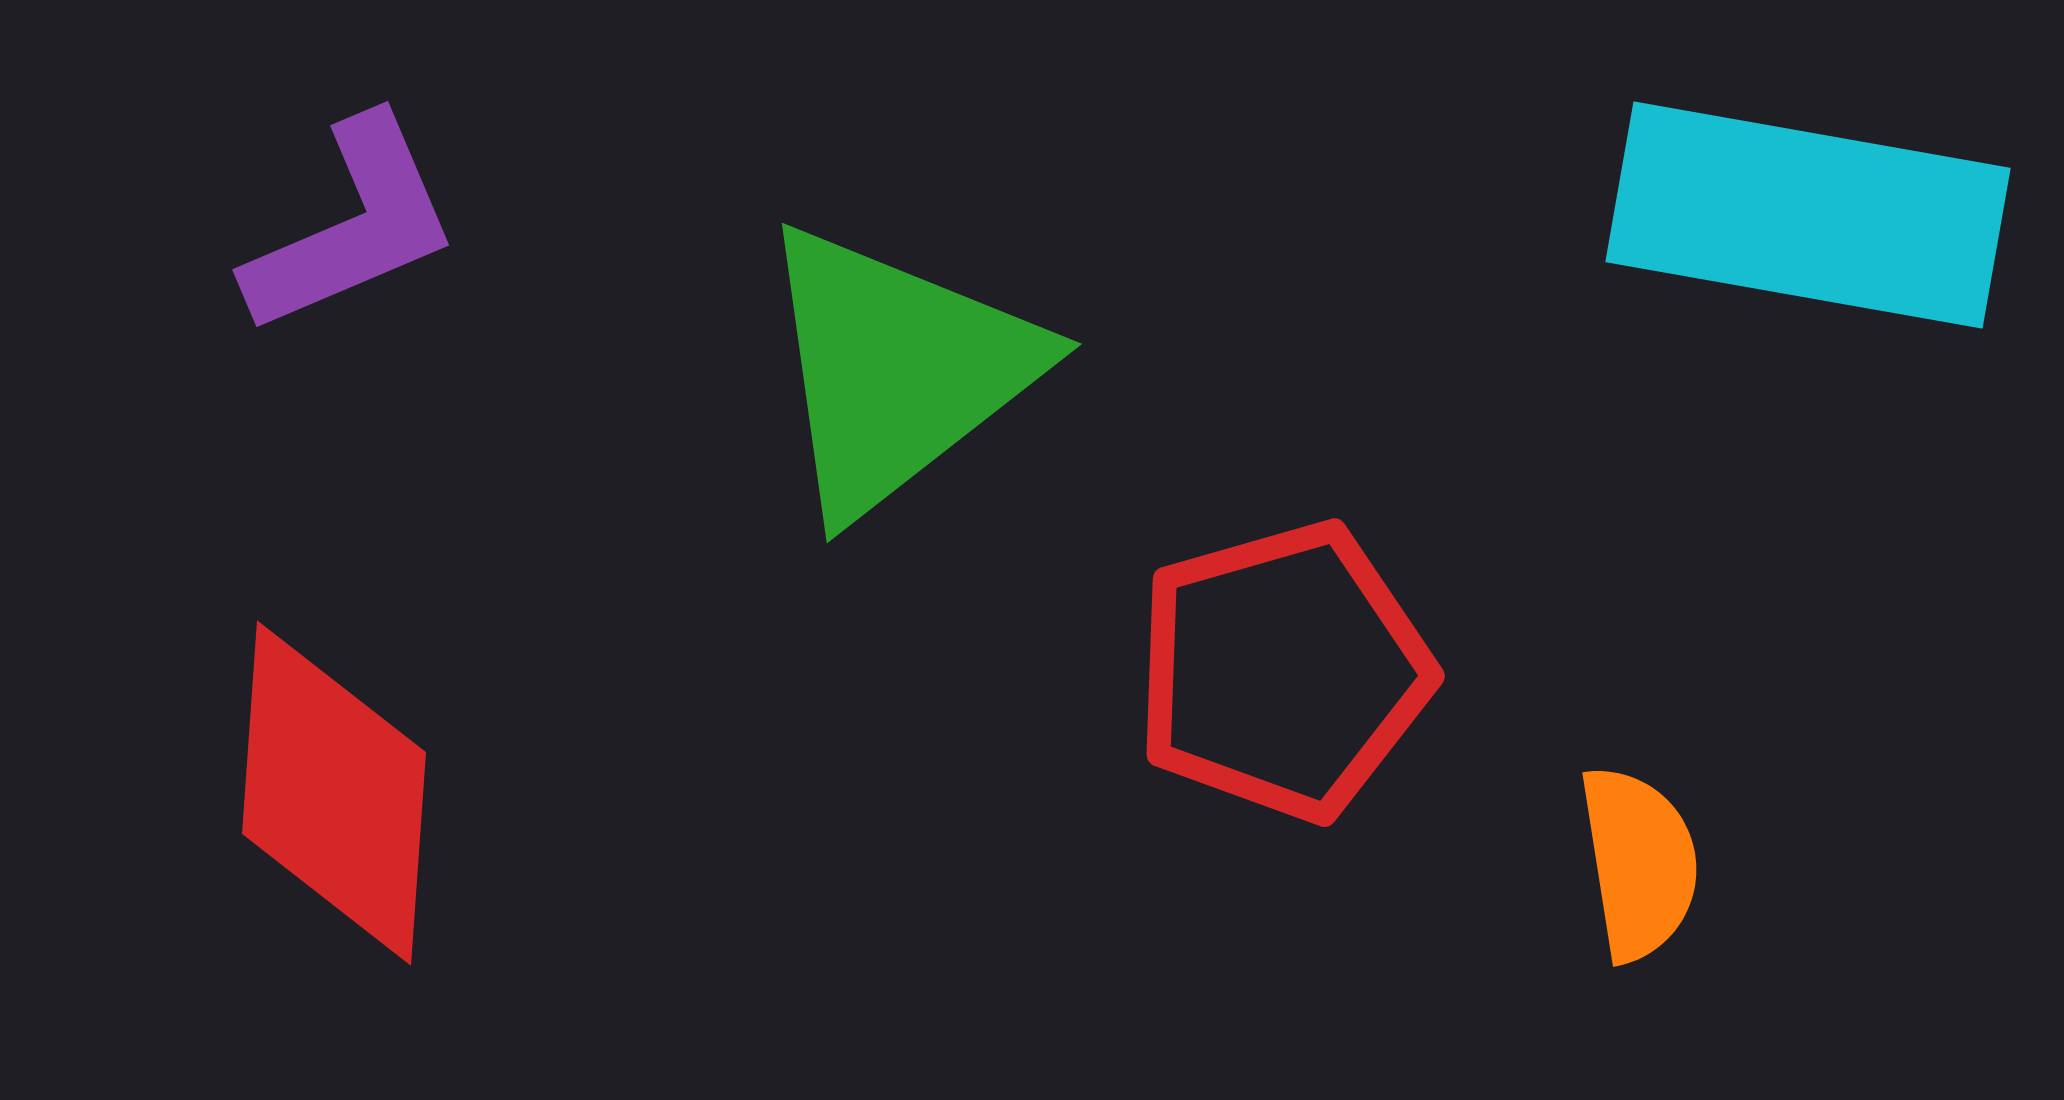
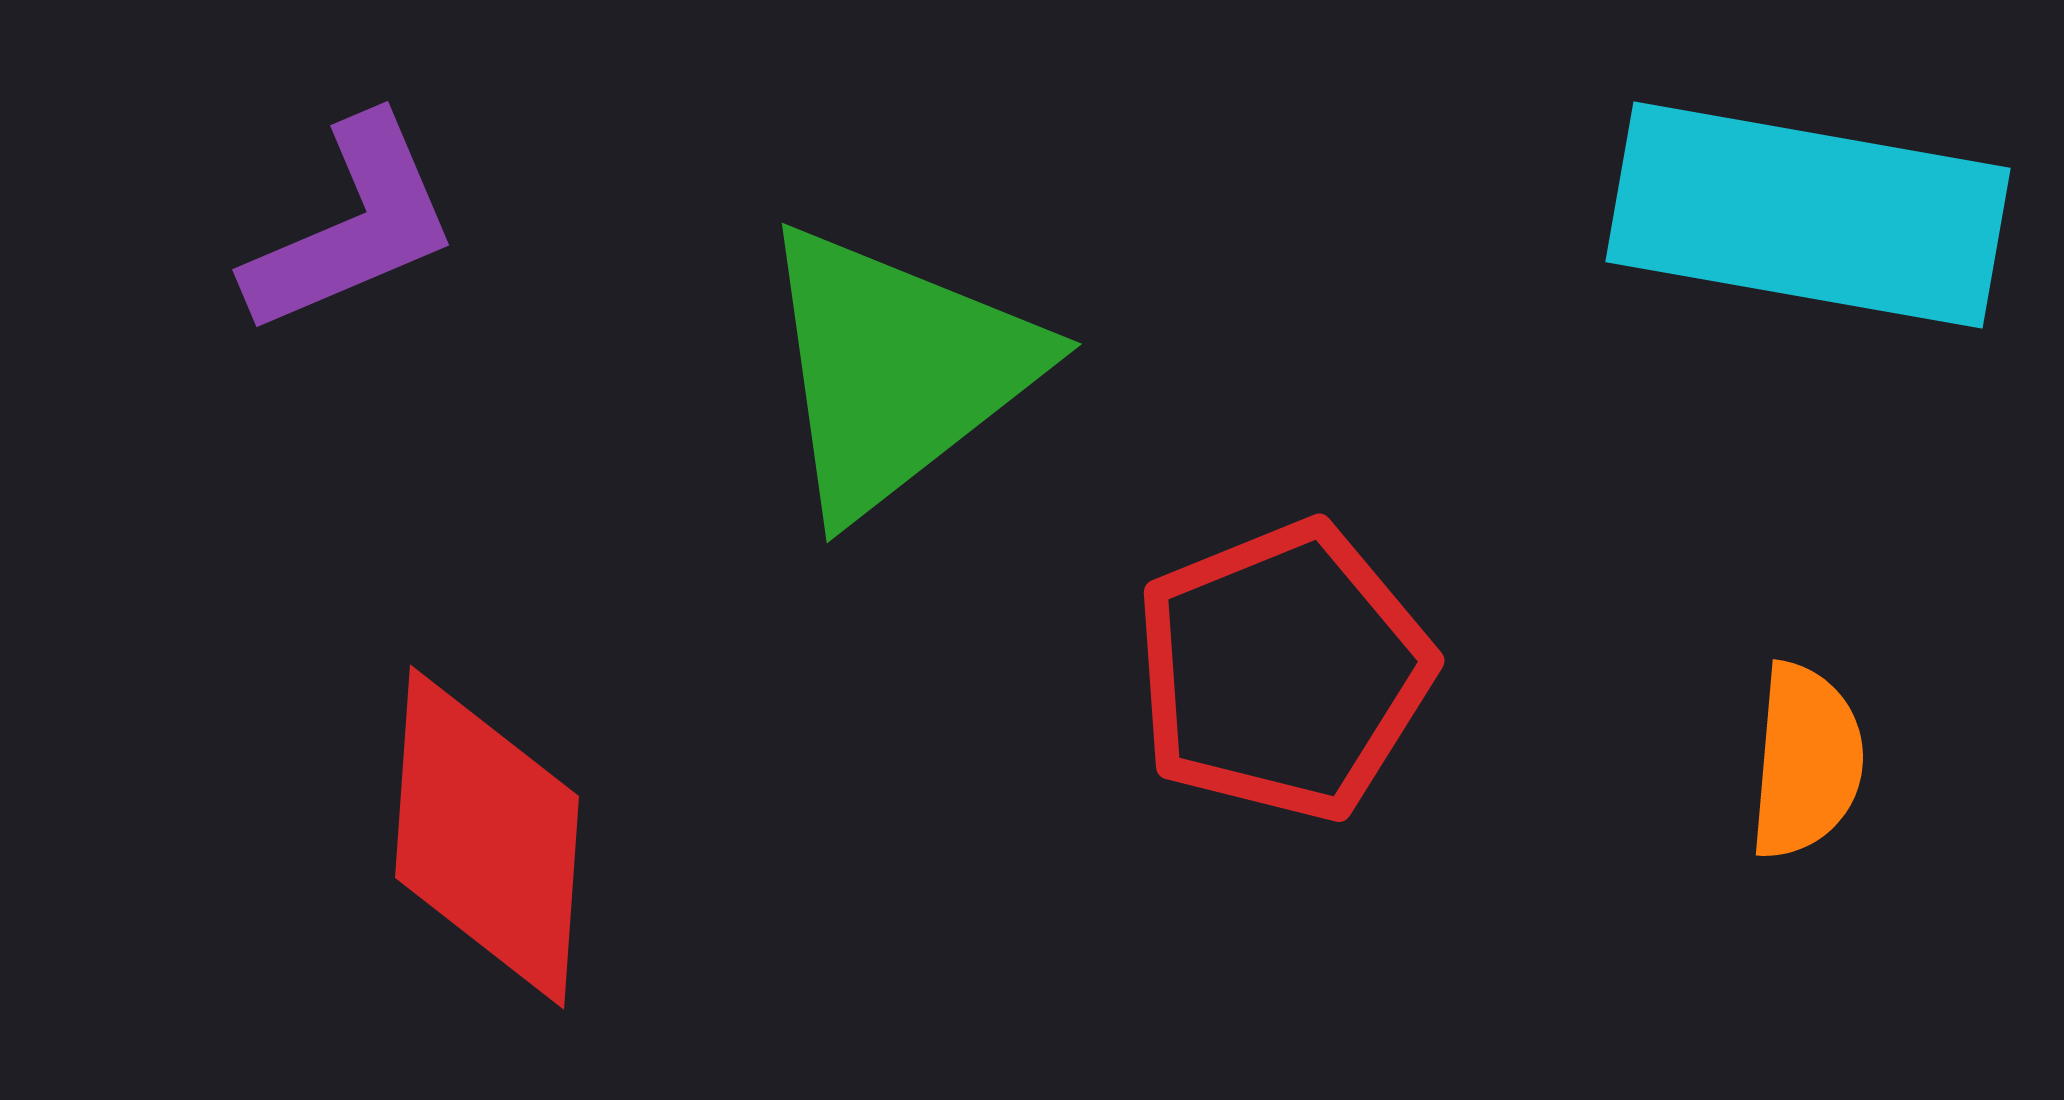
red pentagon: rotated 6 degrees counterclockwise
red diamond: moved 153 px right, 44 px down
orange semicircle: moved 167 px right, 102 px up; rotated 14 degrees clockwise
